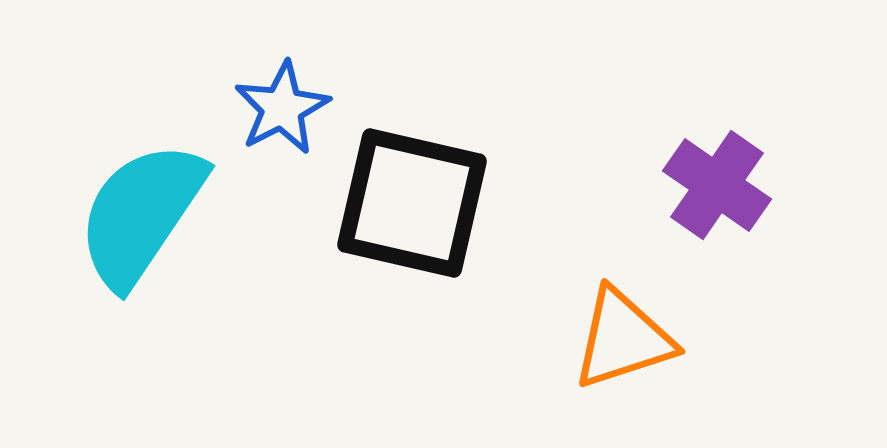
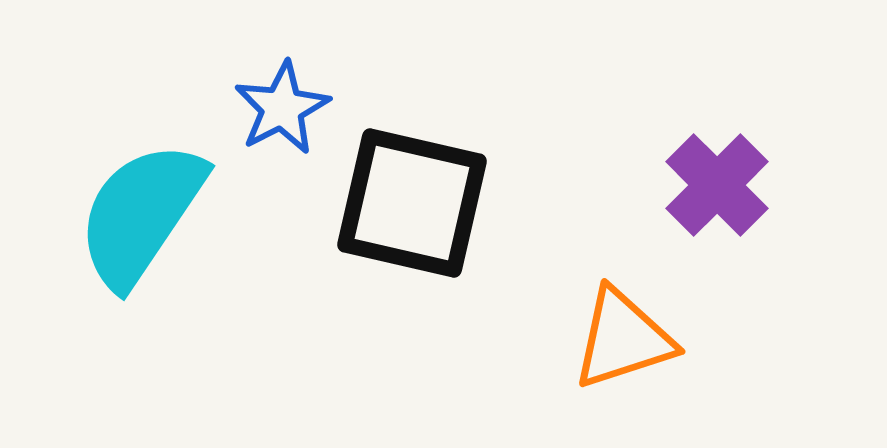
purple cross: rotated 10 degrees clockwise
